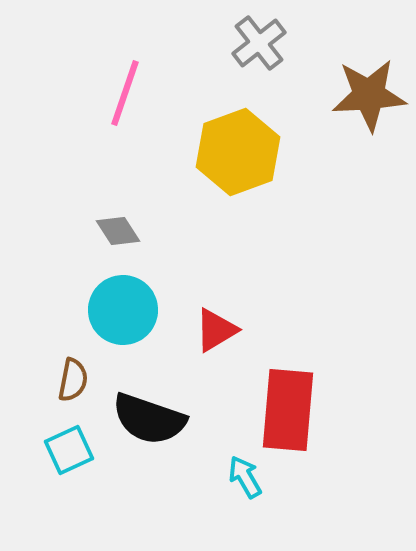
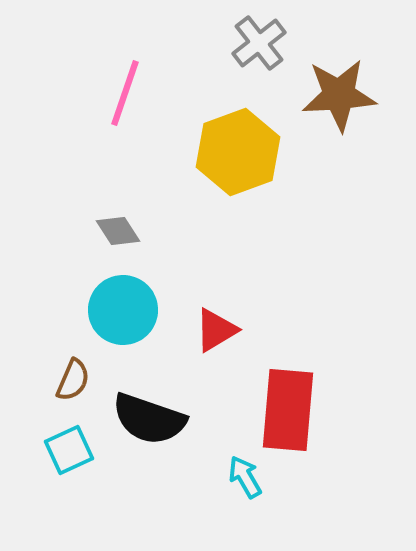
brown star: moved 30 px left
brown semicircle: rotated 12 degrees clockwise
